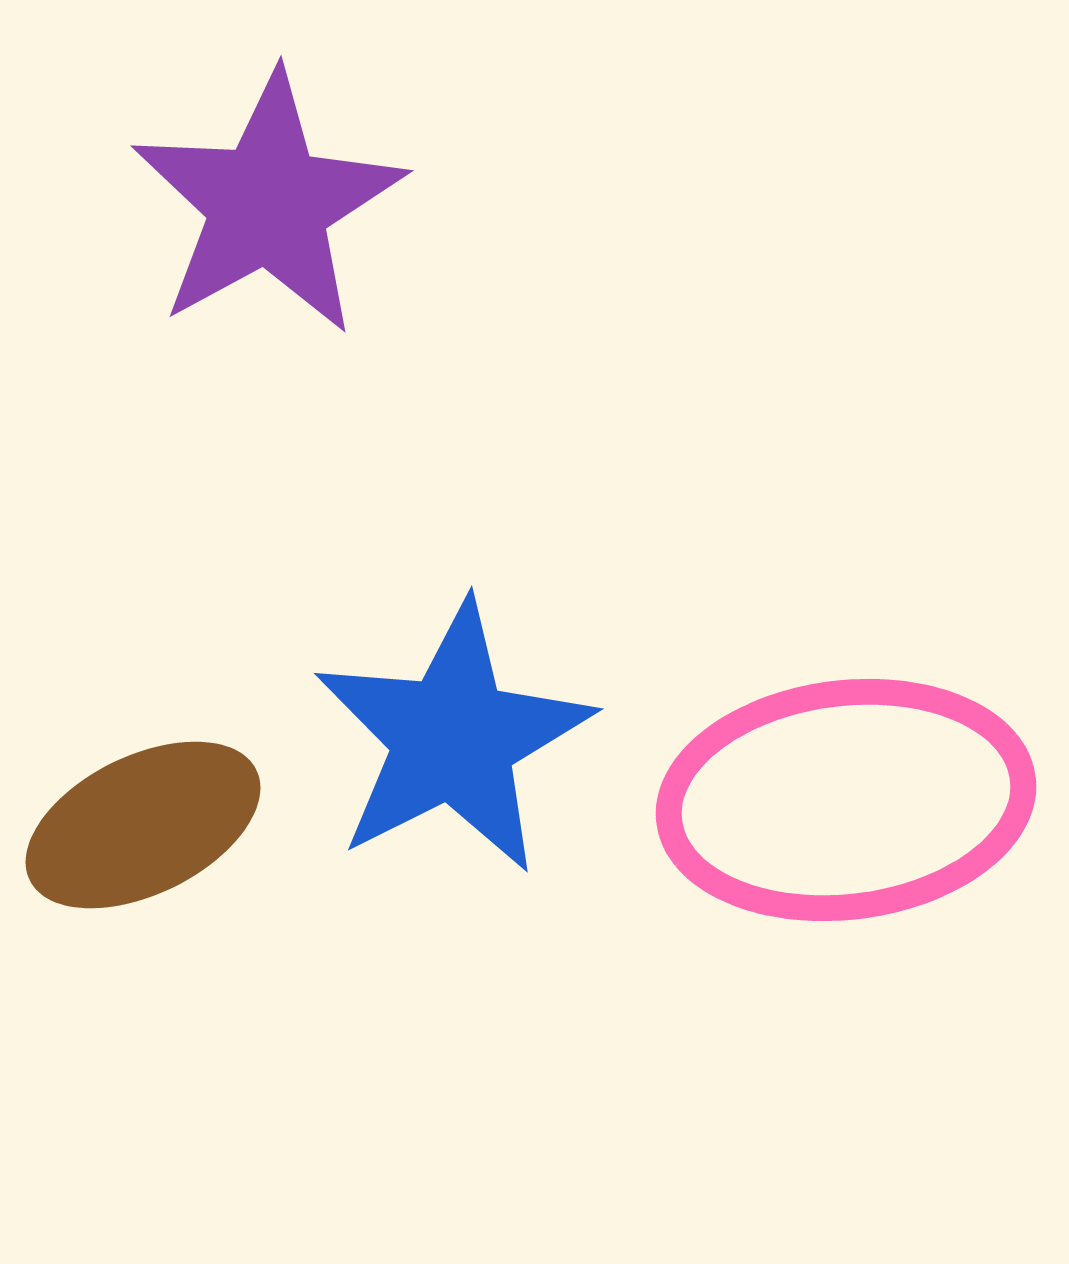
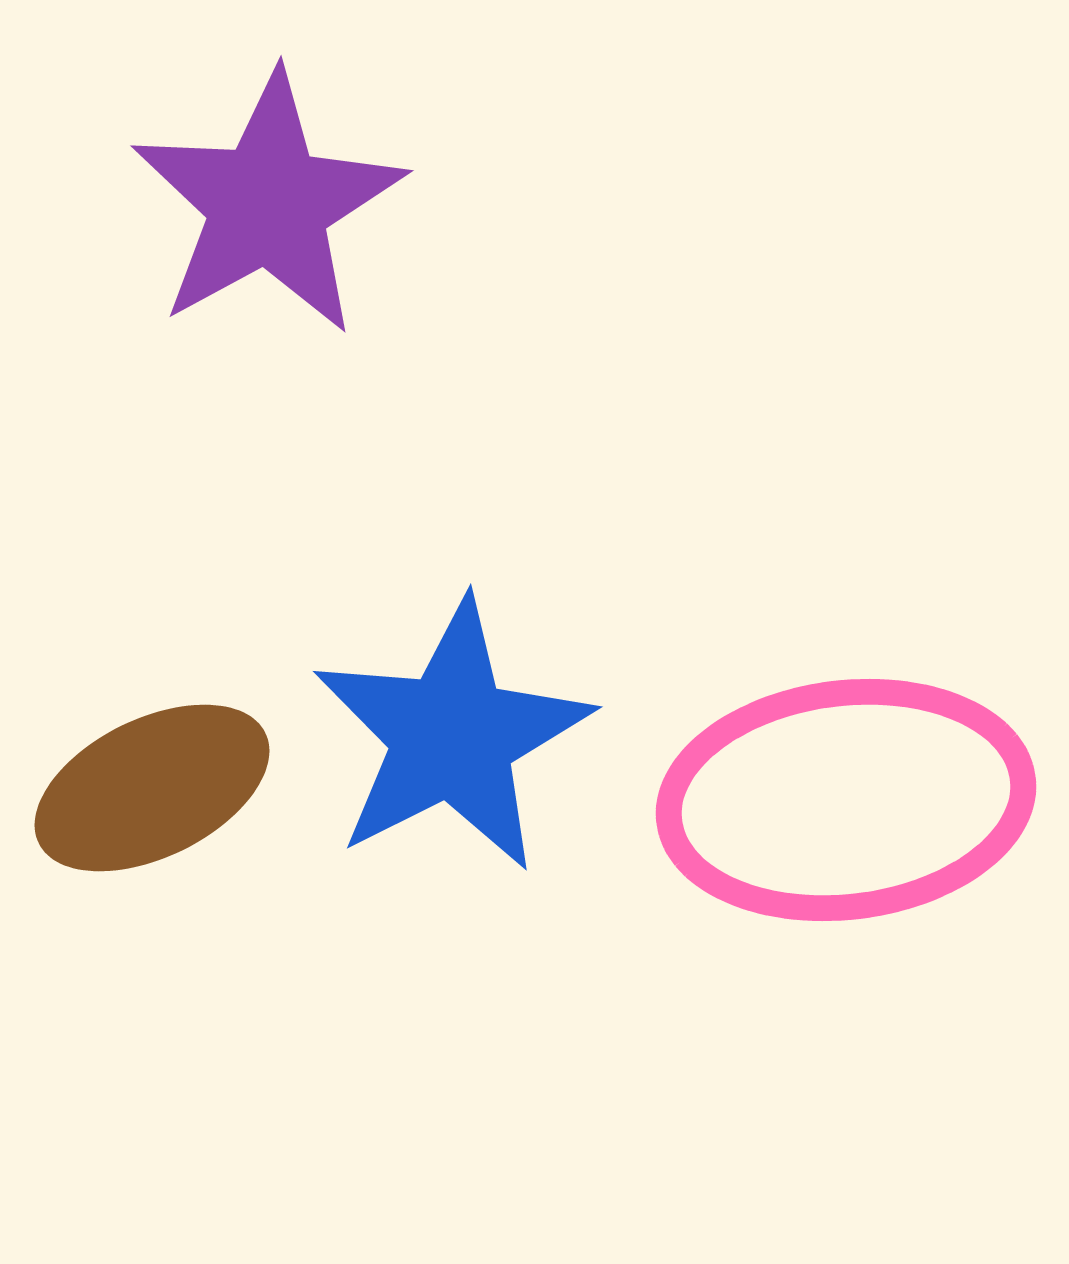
blue star: moved 1 px left, 2 px up
brown ellipse: moved 9 px right, 37 px up
